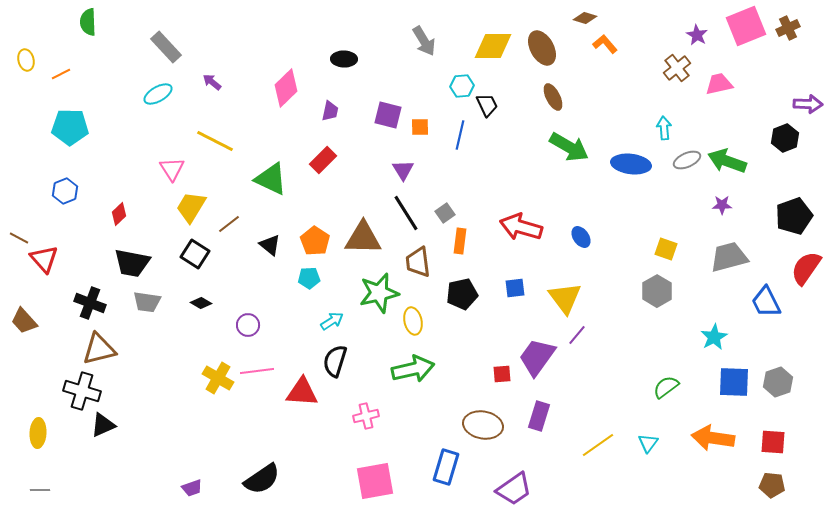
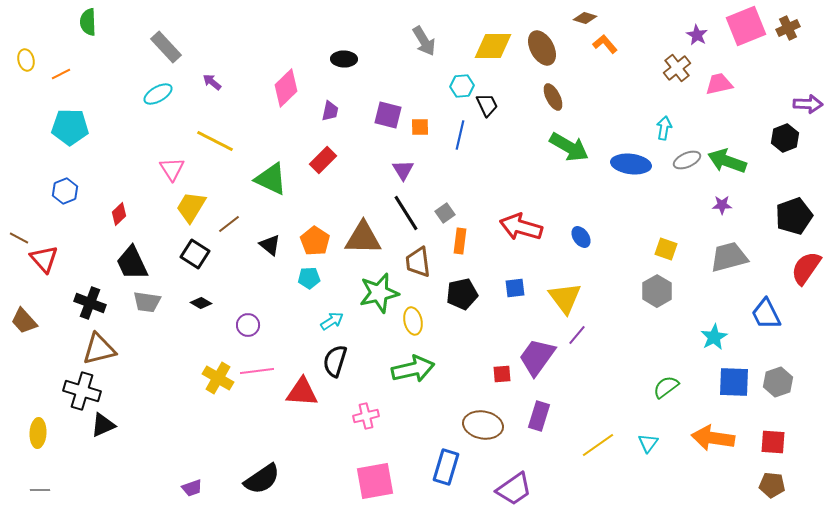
cyan arrow at (664, 128): rotated 15 degrees clockwise
black trapezoid at (132, 263): rotated 54 degrees clockwise
blue trapezoid at (766, 302): moved 12 px down
